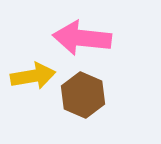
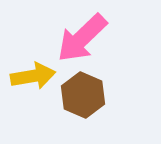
pink arrow: rotated 50 degrees counterclockwise
